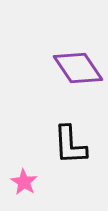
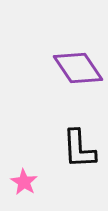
black L-shape: moved 9 px right, 4 px down
